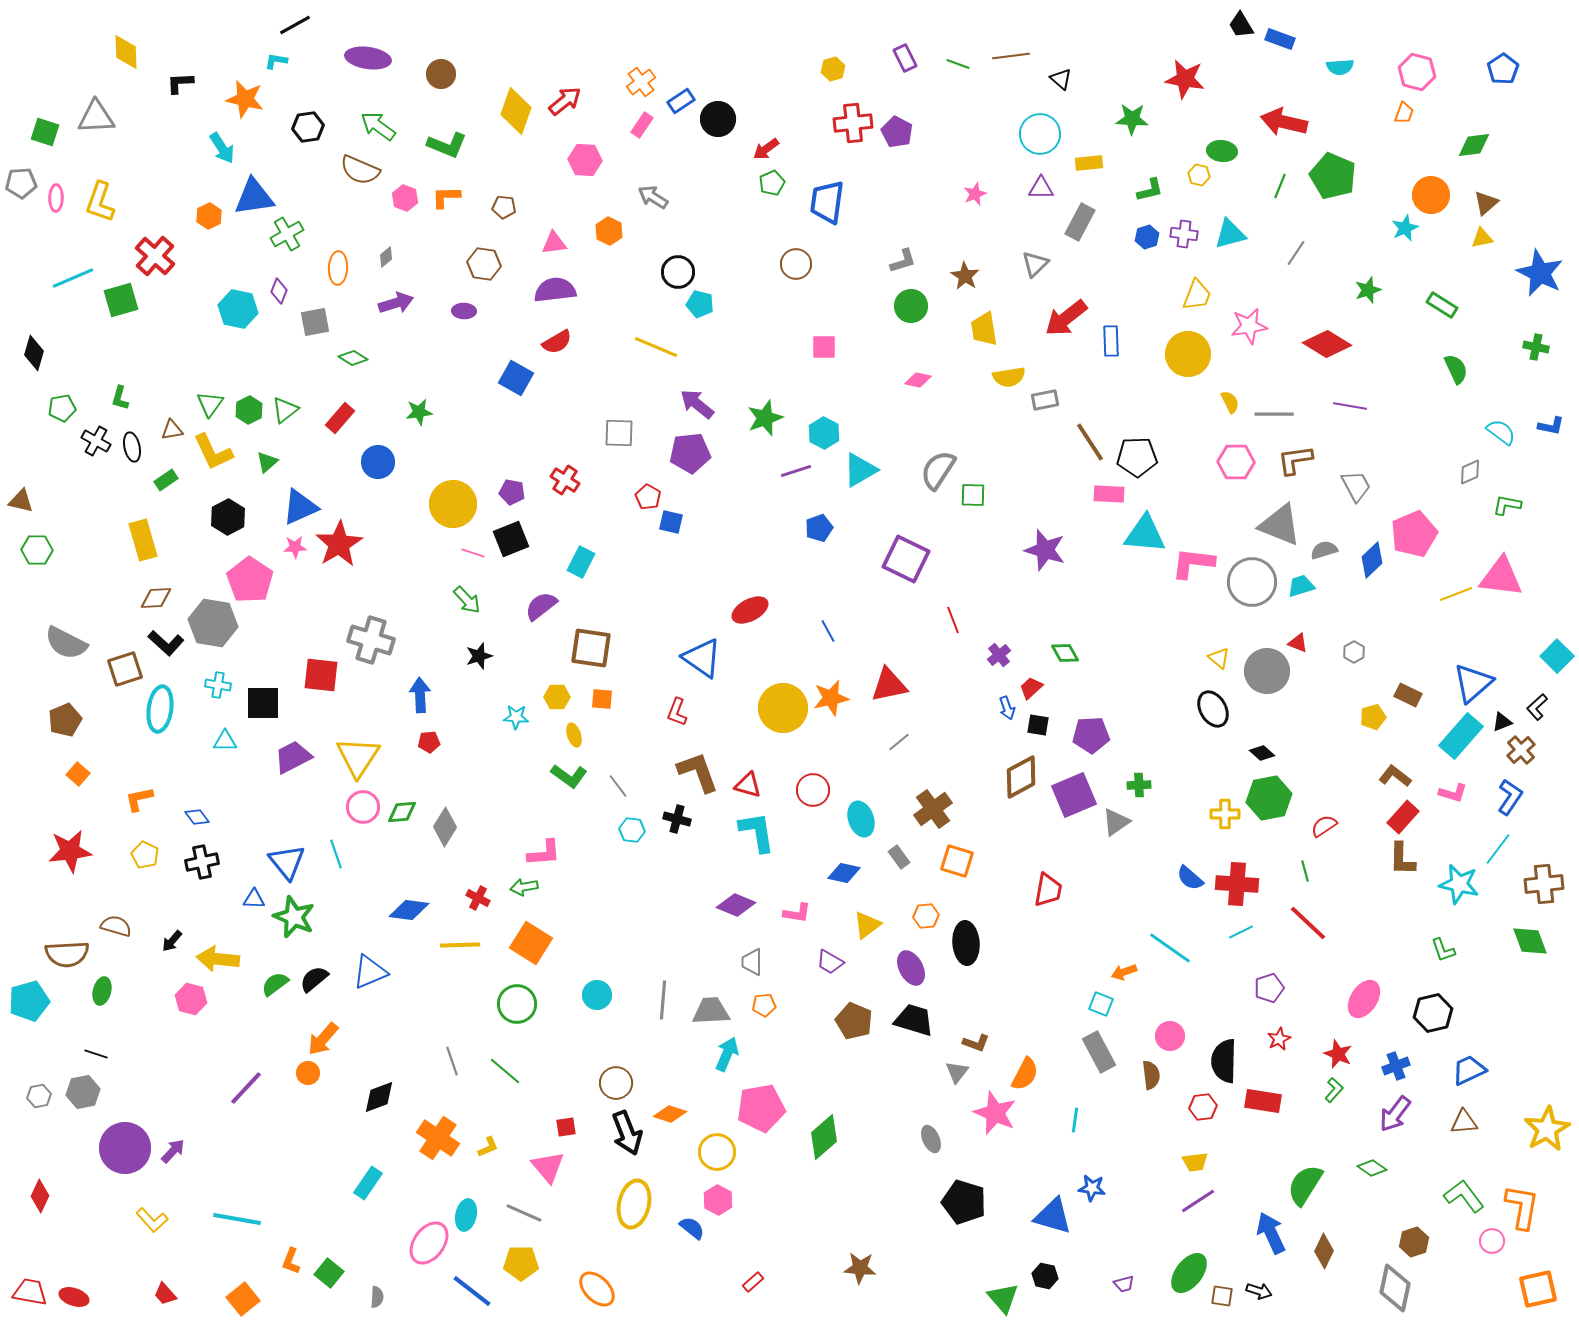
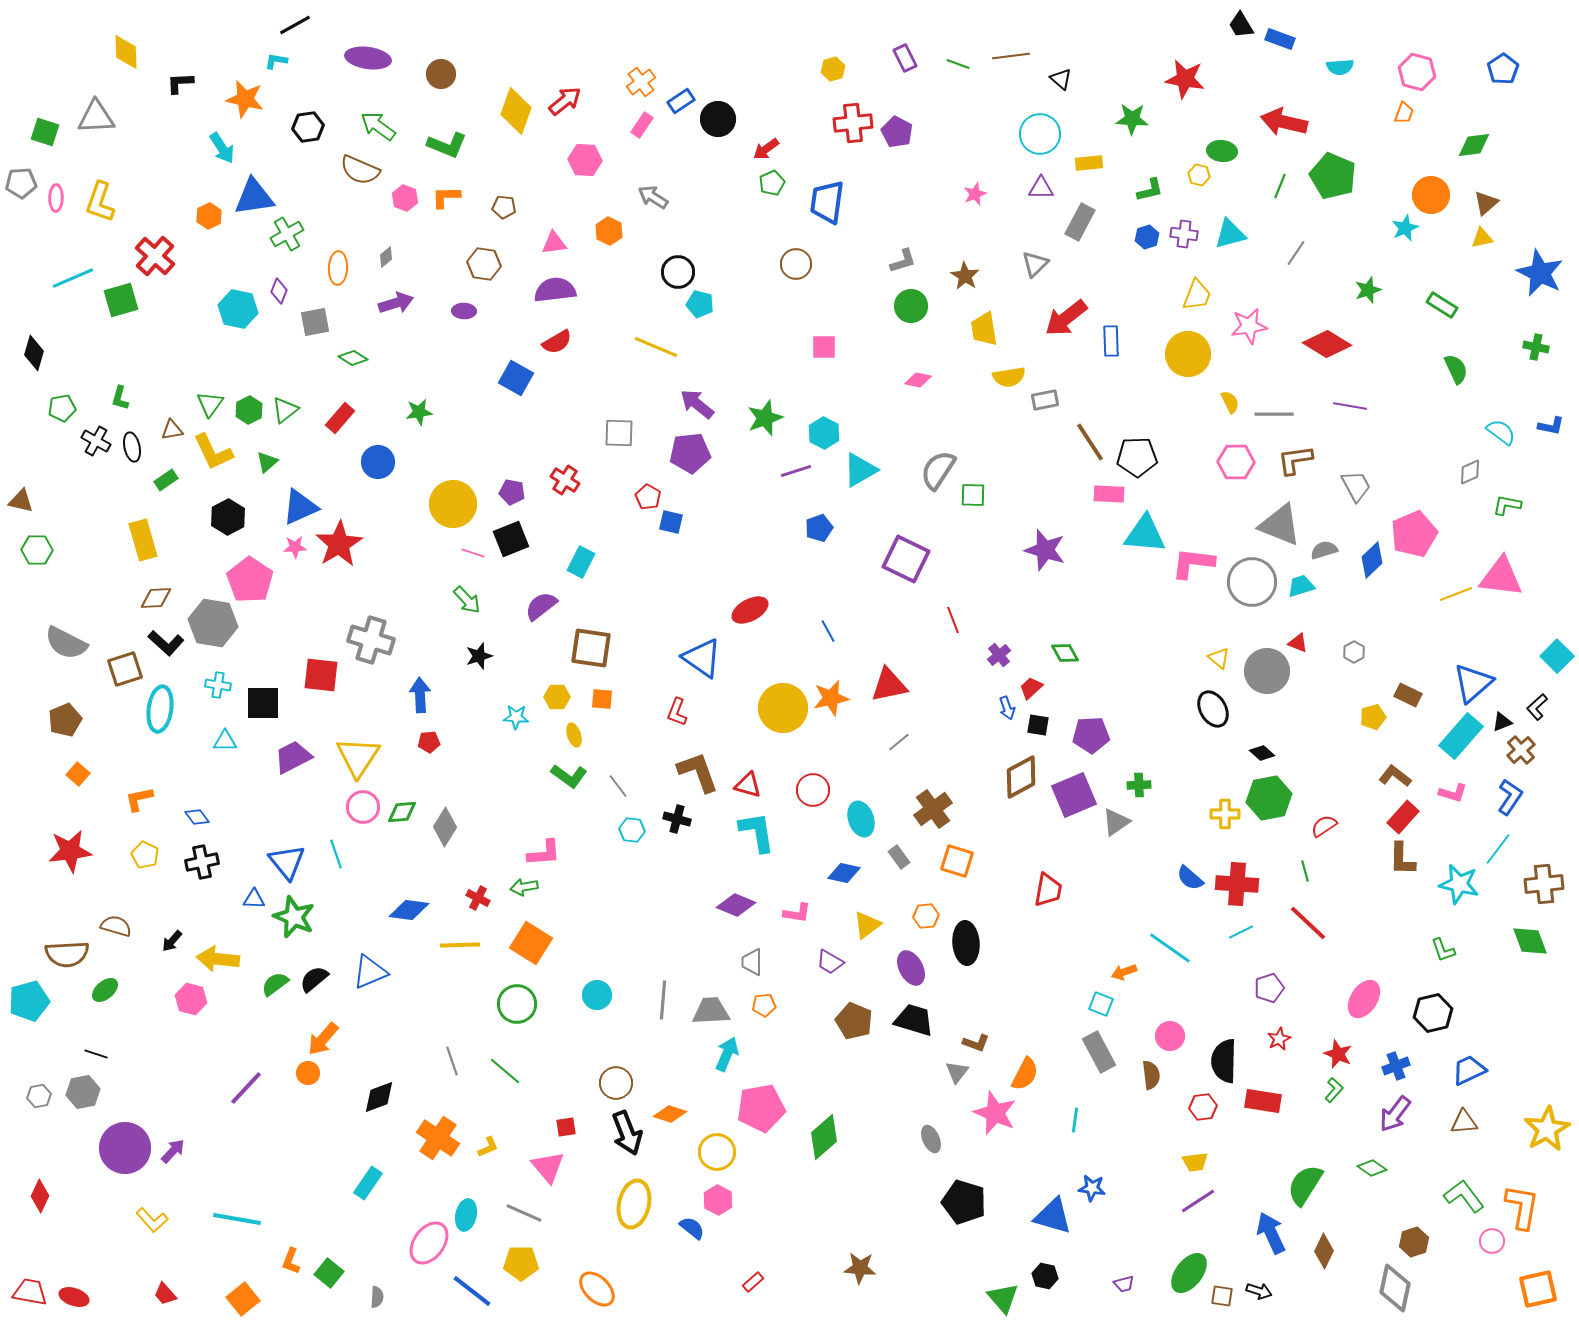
green ellipse at (102, 991): moved 3 px right, 1 px up; rotated 36 degrees clockwise
